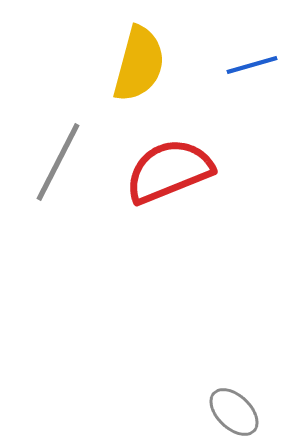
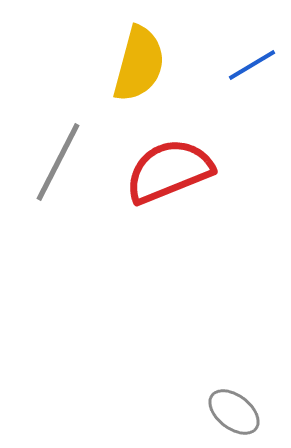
blue line: rotated 15 degrees counterclockwise
gray ellipse: rotated 6 degrees counterclockwise
